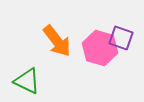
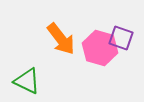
orange arrow: moved 4 px right, 2 px up
